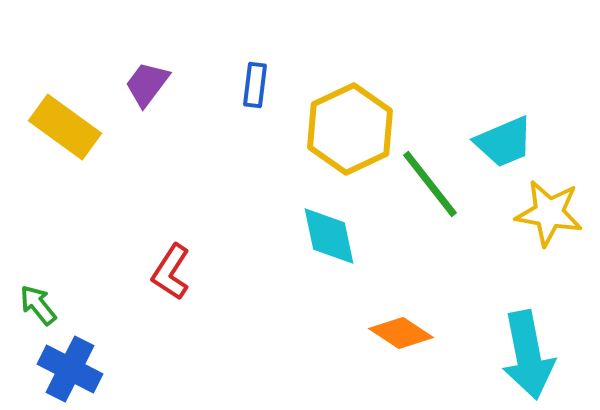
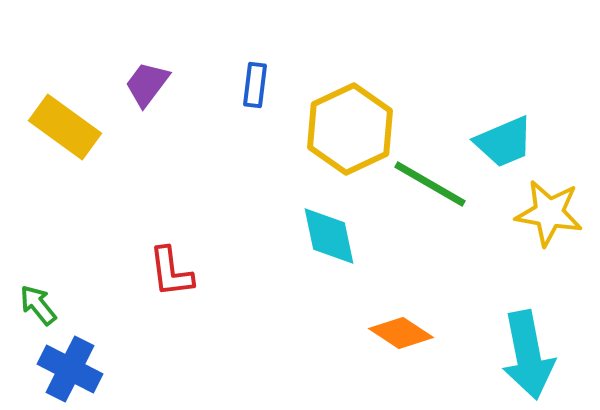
green line: rotated 22 degrees counterclockwise
red L-shape: rotated 40 degrees counterclockwise
